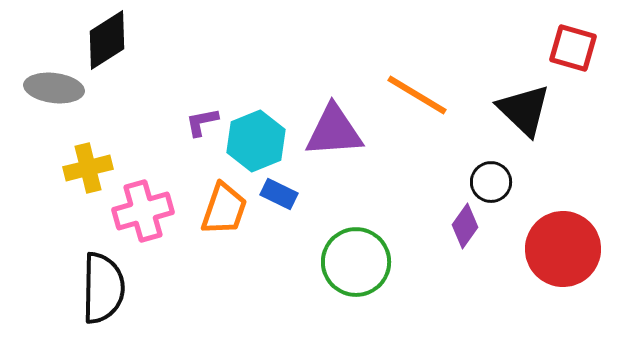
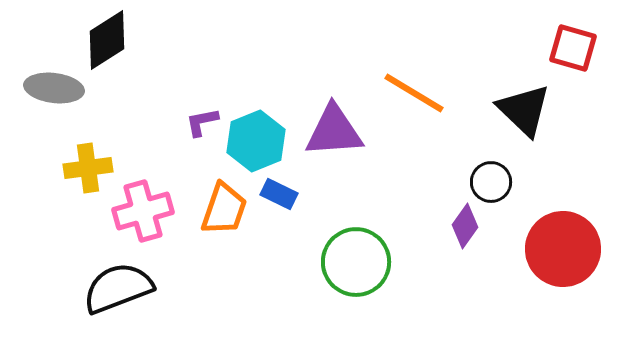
orange line: moved 3 px left, 2 px up
yellow cross: rotated 6 degrees clockwise
black semicircle: moved 15 px right; rotated 112 degrees counterclockwise
